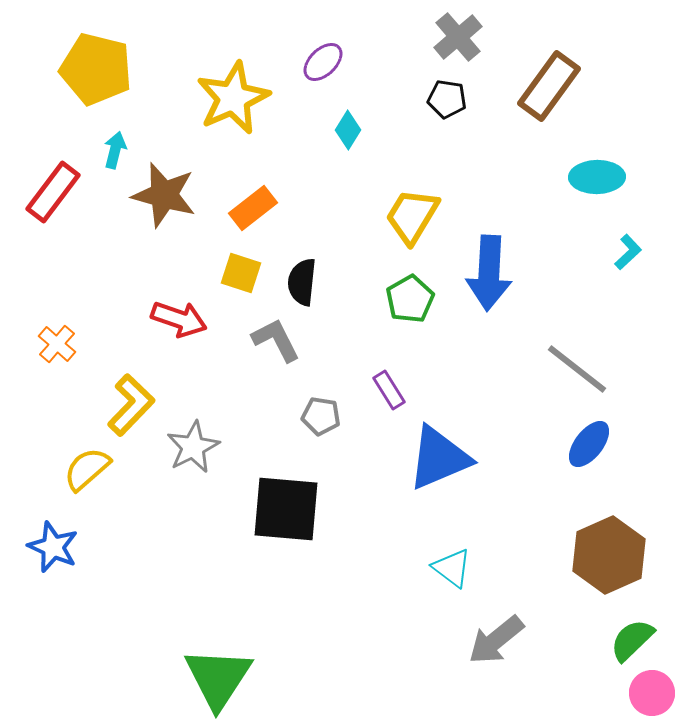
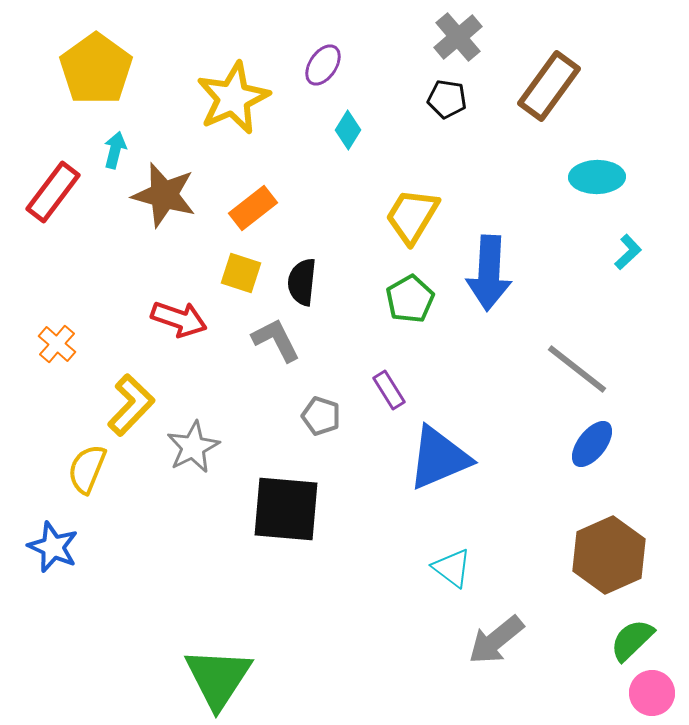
purple ellipse: moved 3 px down; rotated 12 degrees counterclockwise
yellow pentagon: rotated 22 degrees clockwise
gray pentagon: rotated 9 degrees clockwise
blue ellipse: moved 3 px right
yellow semicircle: rotated 27 degrees counterclockwise
